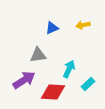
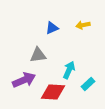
cyan arrow: moved 1 px down
purple arrow: rotated 10 degrees clockwise
